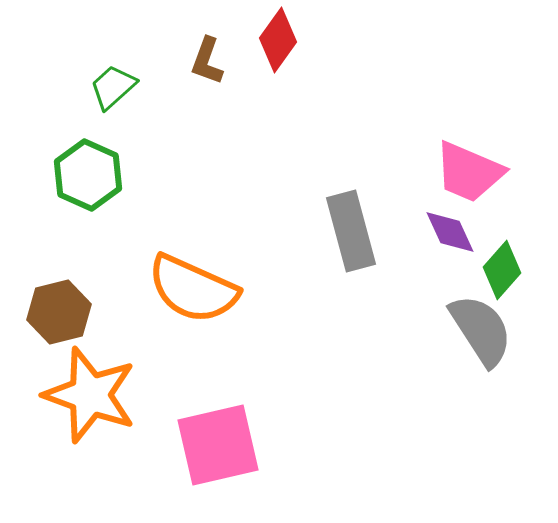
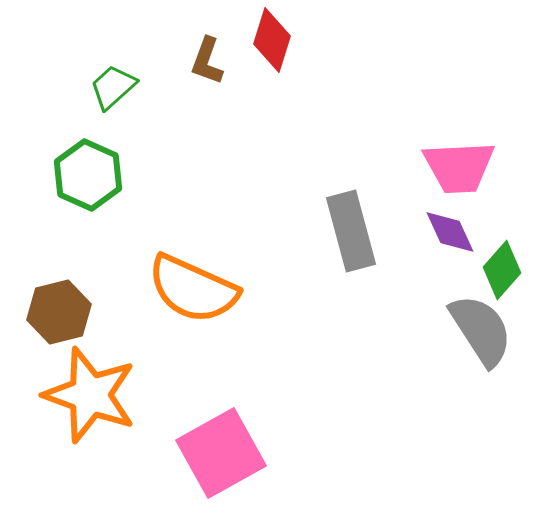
red diamond: moved 6 px left; rotated 18 degrees counterclockwise
pink trapezoid: moved 10 px left, 5 px up; rotated 26 degrees counterclockwise
pink square: moved 3 px right, 8 px down; rotated 16 degrees counterclockwise
